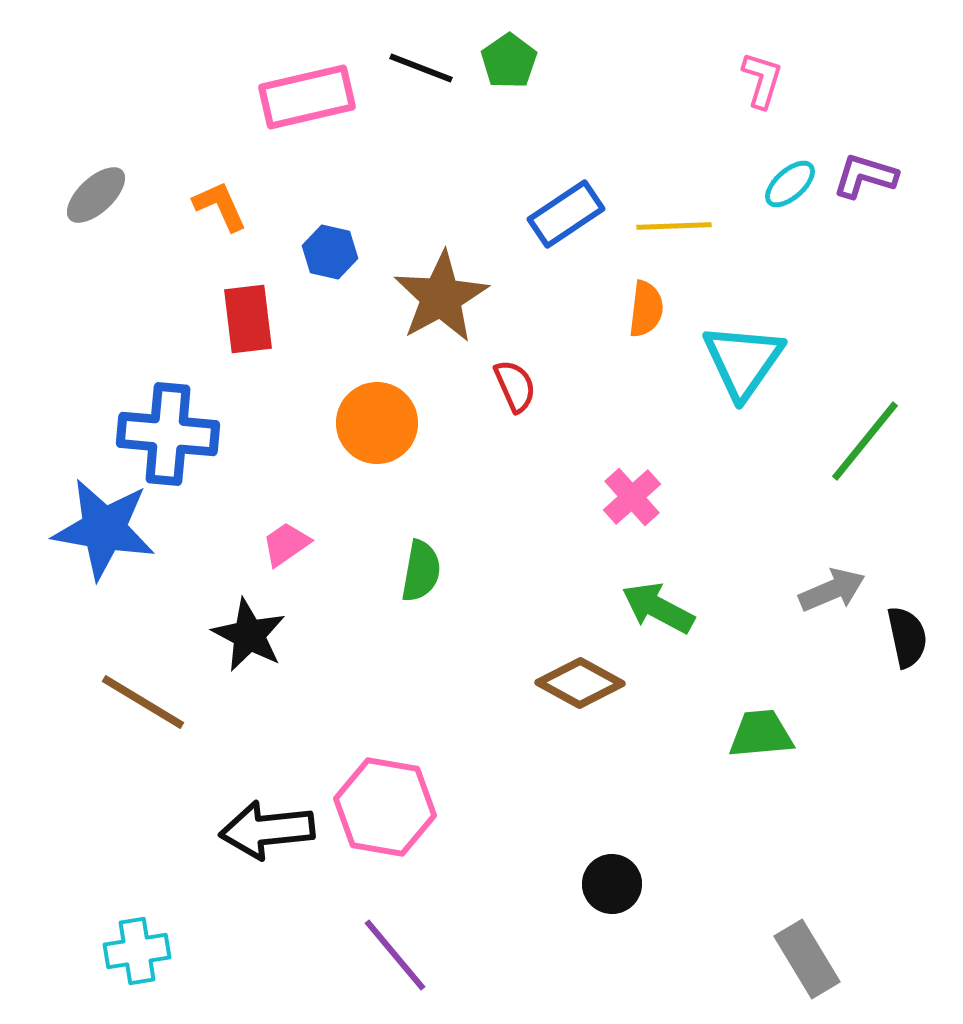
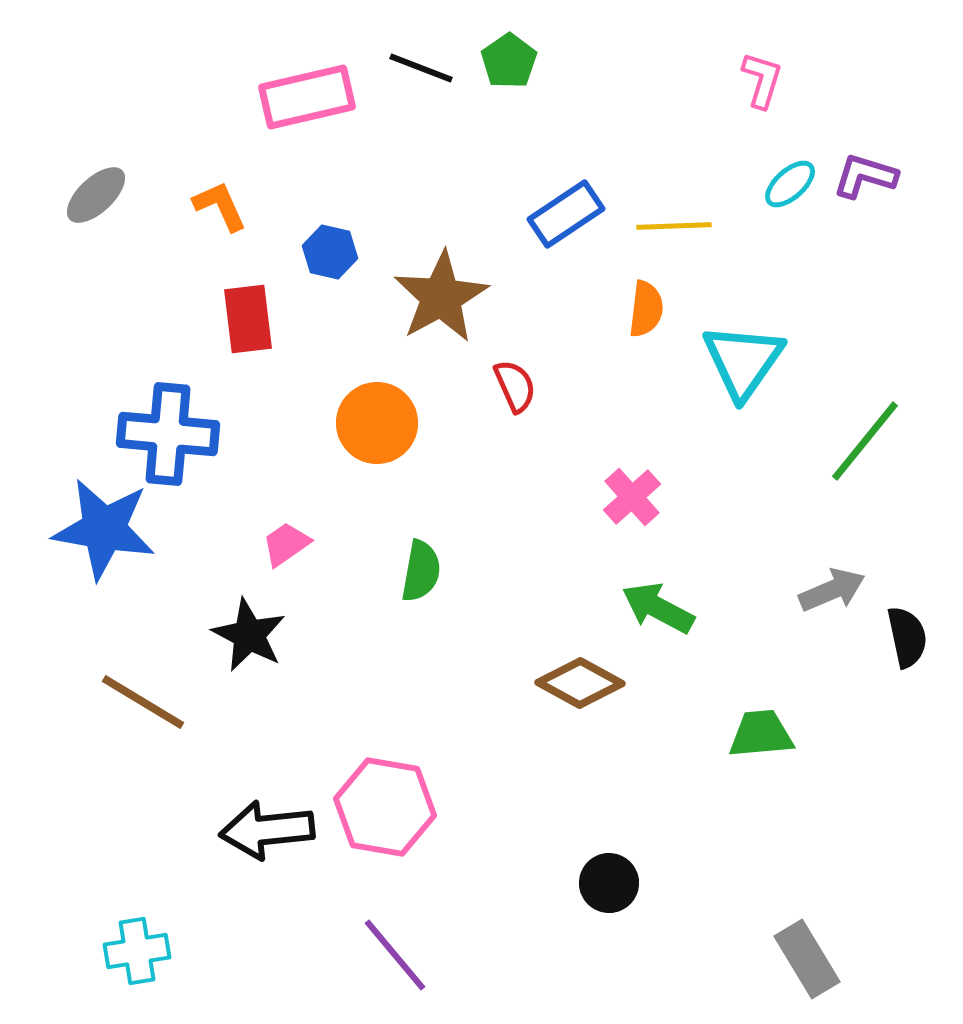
black circle: moved 3 px left, 1 px up
